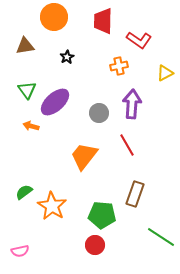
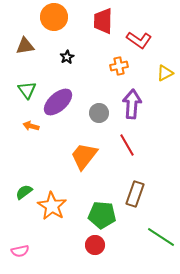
purple ellipse: moved 3 px right
